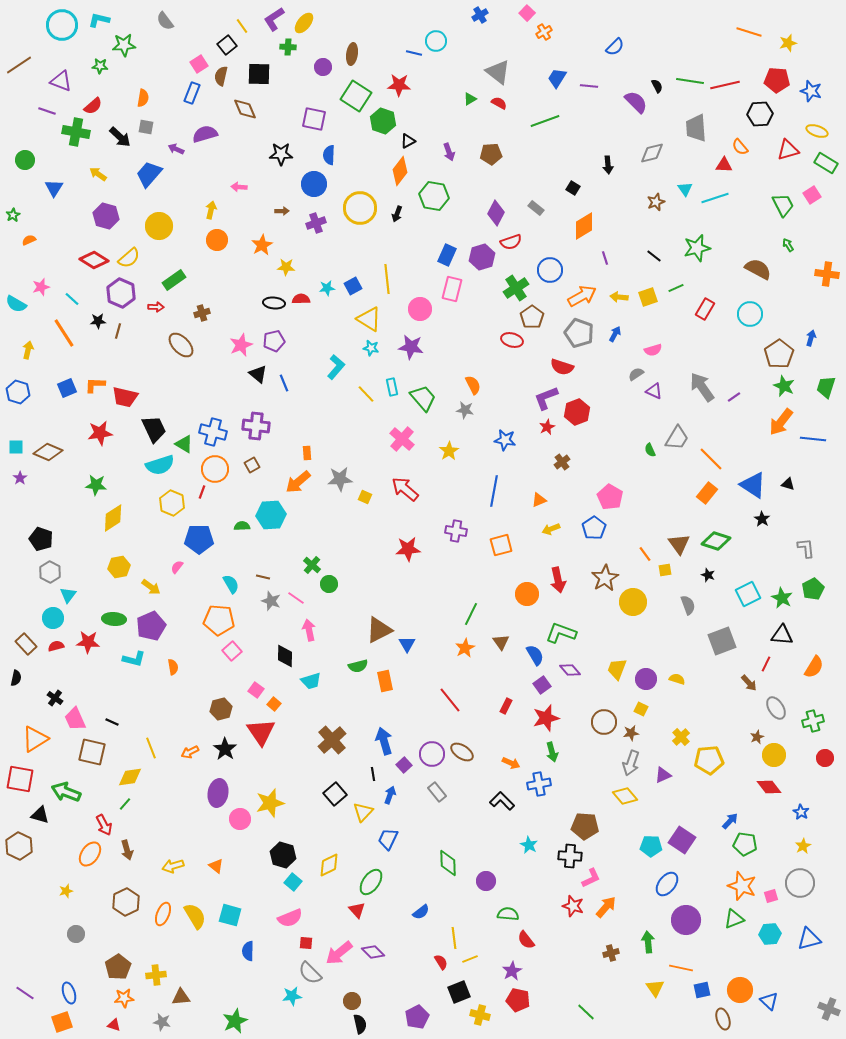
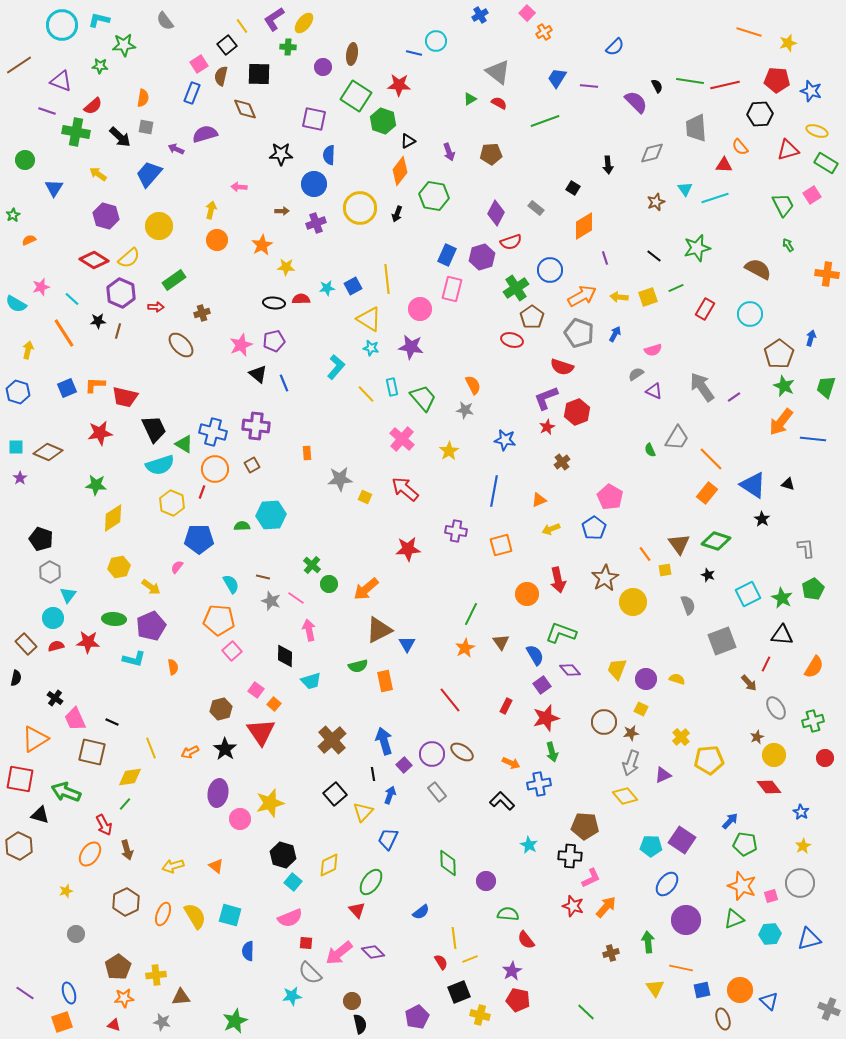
orange arrow at (298, 482): moved 68 px right, 107 px down
